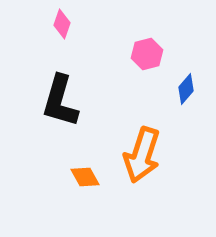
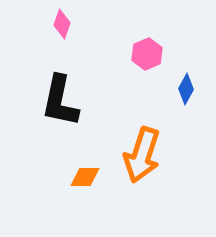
pink hexagon: rotated 8 degrees counterclockwise
blue diamond: rotated 12 degrees counterclockwise
black L-shape: rotated 4 degrees counterclockwise
orange diamond: rotated 60 degrees counterclockwise
